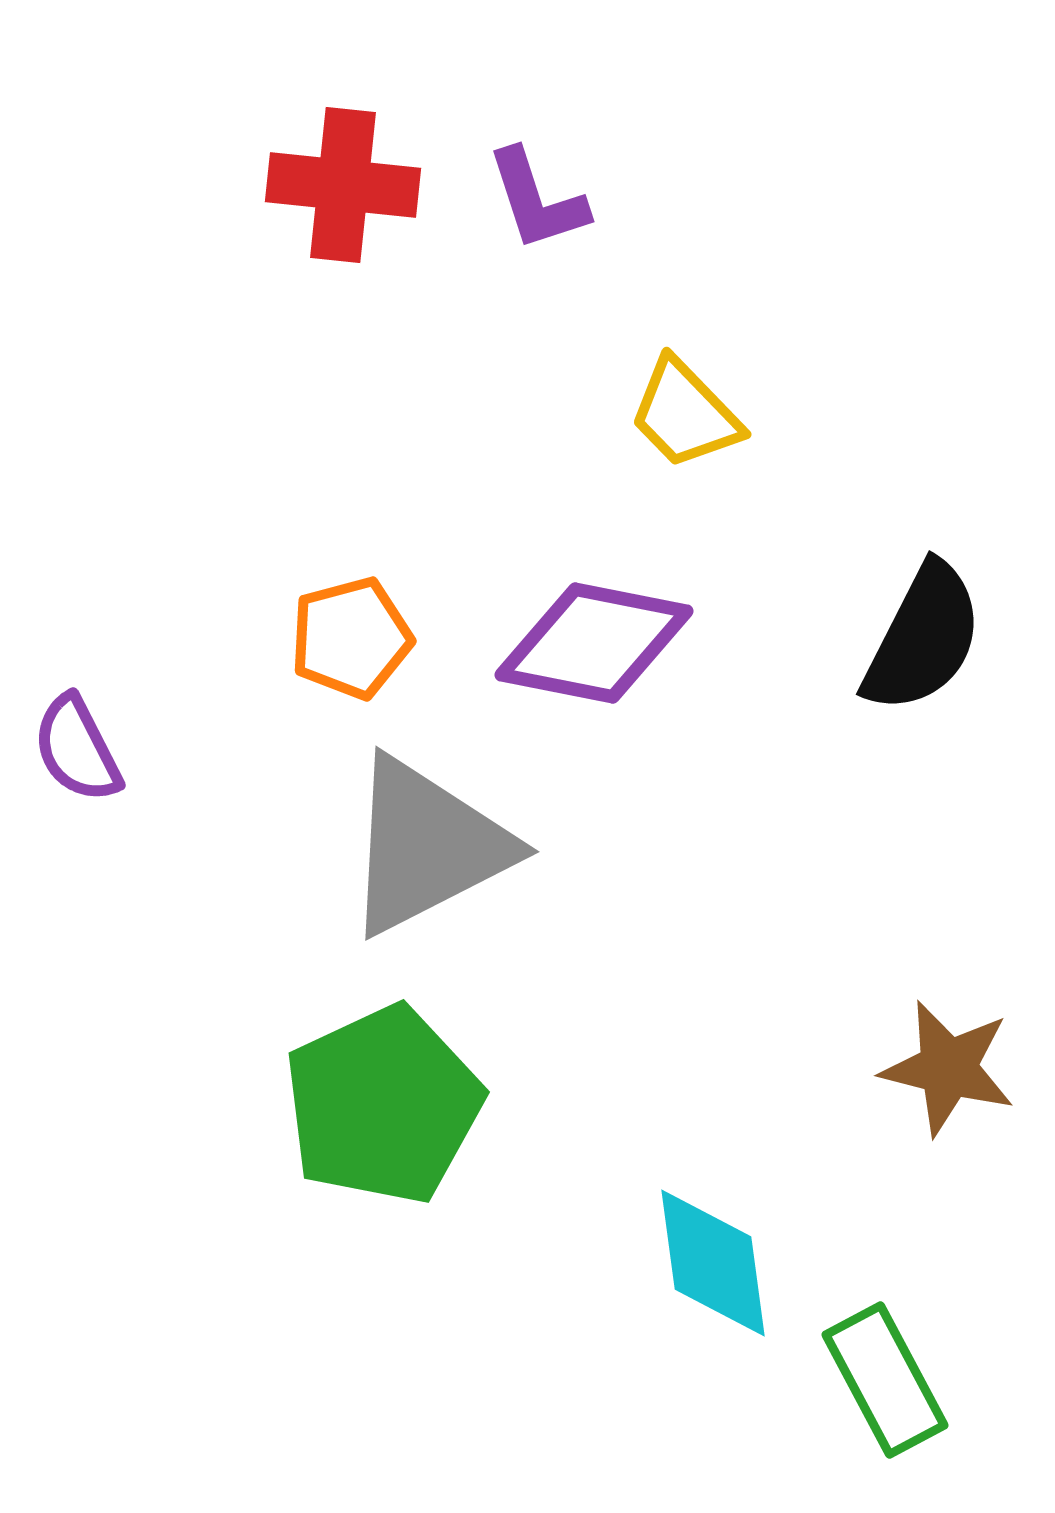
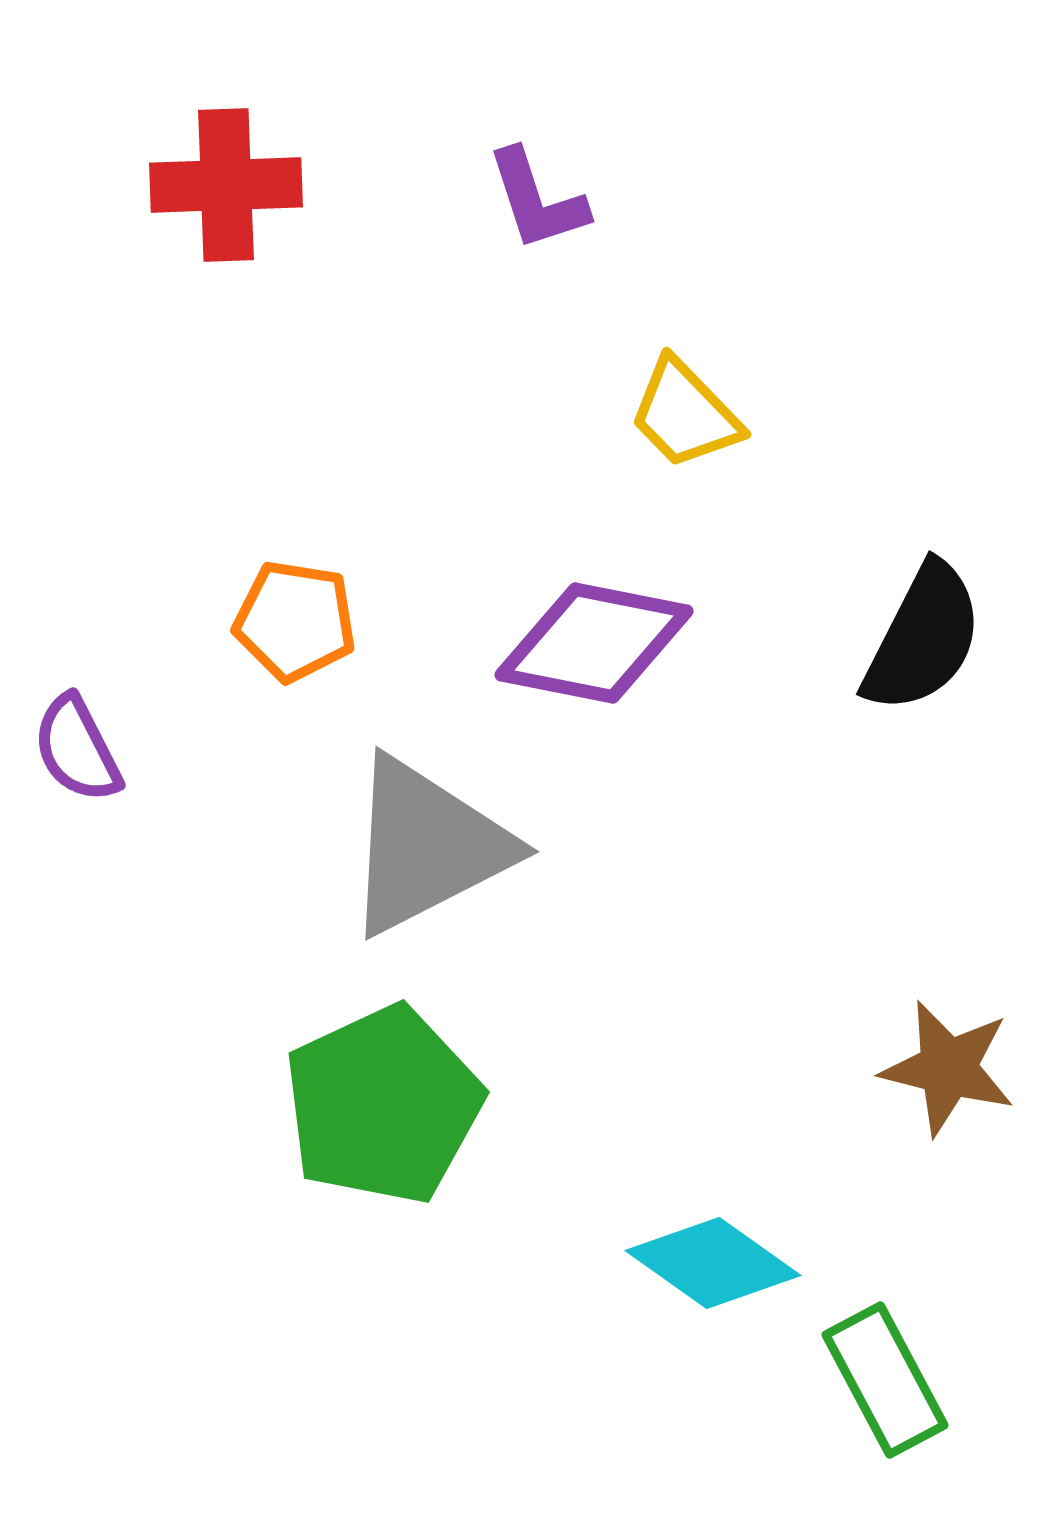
red cross: moved 117 px left; rotated 8 degrees counterclockwise
orange pentagon: moved 56 px left, 17 px up; rotated 24 degrees clockwise
cyan diamond: rotated 47 degrees counterclockwise
